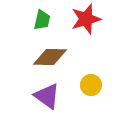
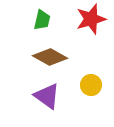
red star: moved 5 px right
brown diamond: rotated 28 degrees clockwise
